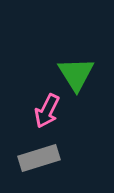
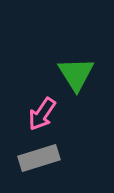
pink arrow: moved 5 px left, 3 px down; rotated 8 degrees clockwise
